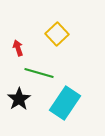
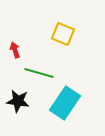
yellow square: moved 6 px right; rotated 25 degrees counterclockwise
red arrow: moved 3 px left, 2 px down
black star: moved 1 px left, 2 px down; rotated 30 degrees counterclockwise
